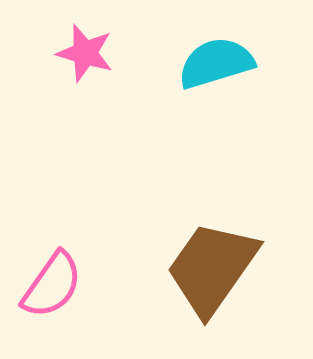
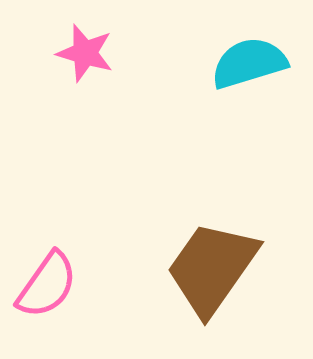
cyan semicircle: moved 33 px right
pink semicircle: moved 5 px left
